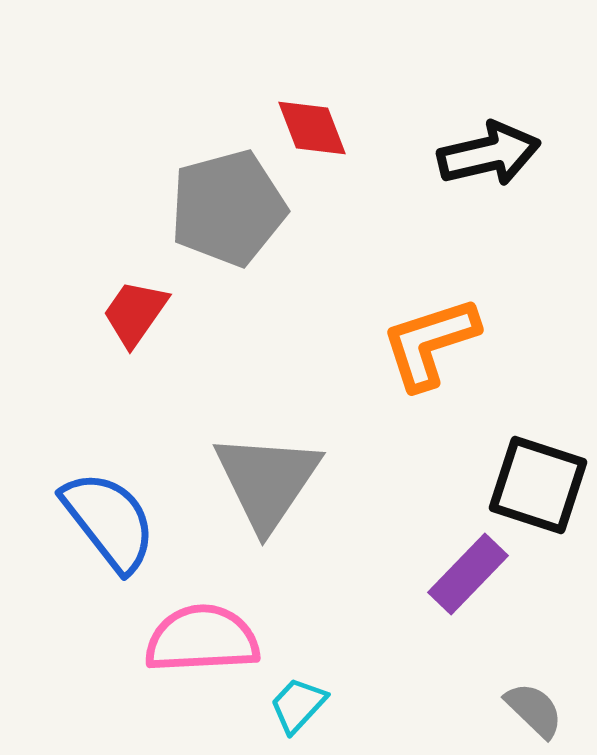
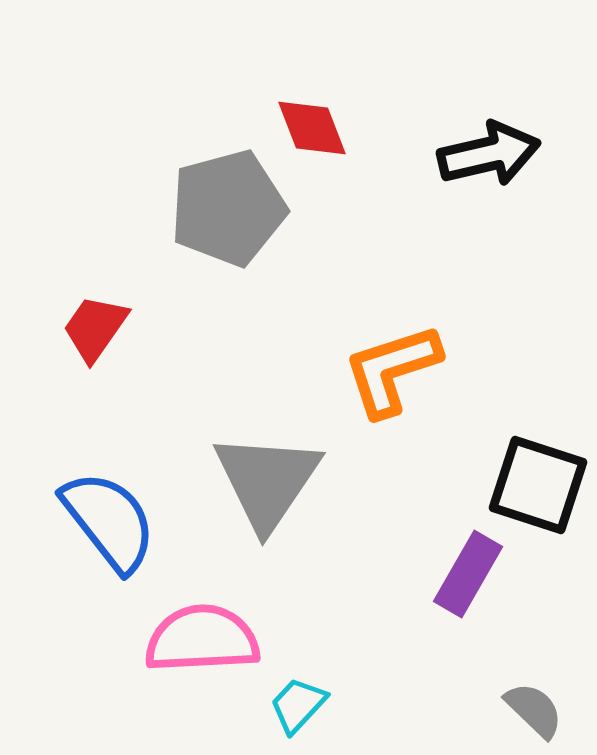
red trapezoid: moved 40 px left, 15 px down
orange L-shape: moved 38 px left, 27 px down
purple rectangle: rotated 14 degrees counterclockwise
